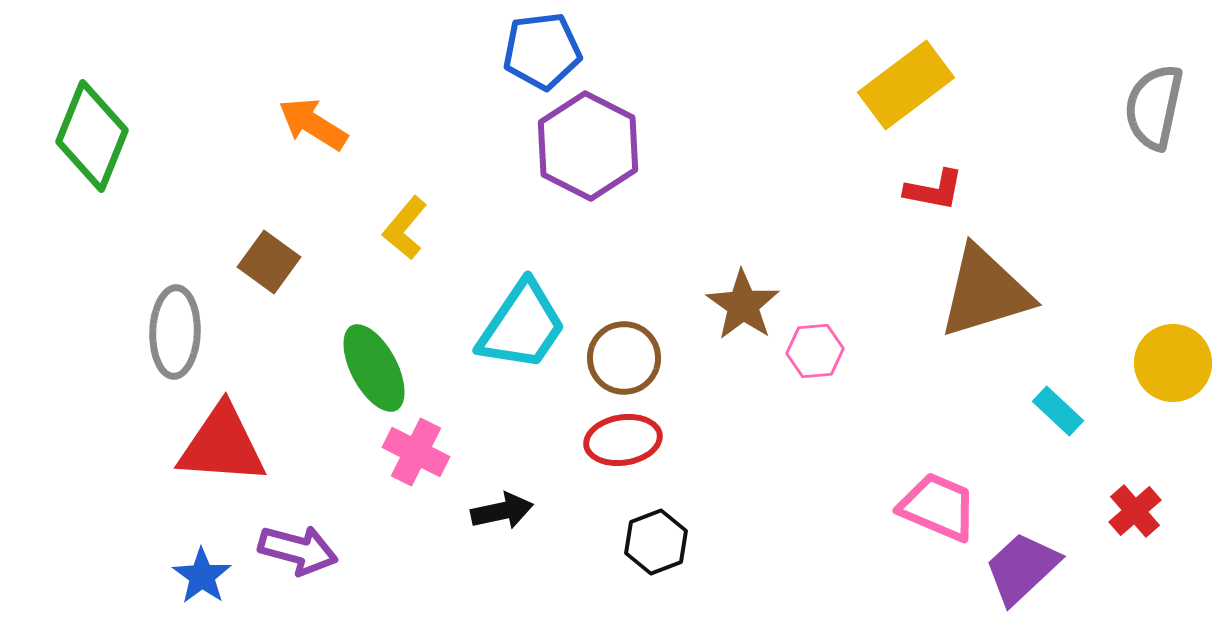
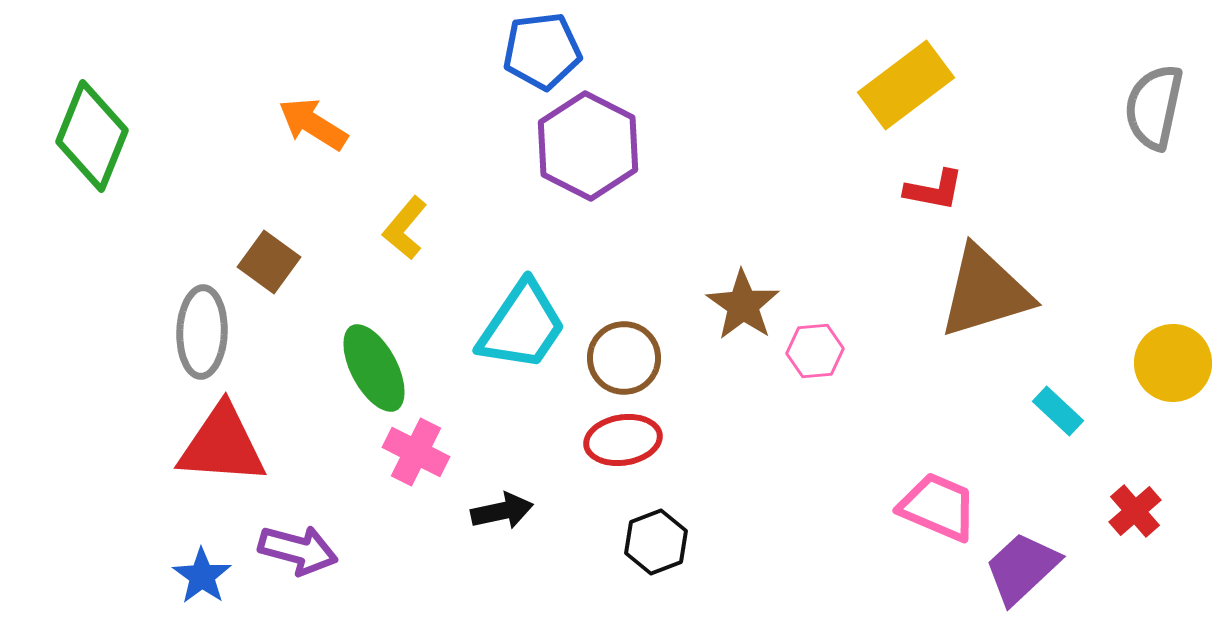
gray ellipse: moved 27 px right
